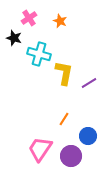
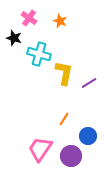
pink cross: rotated 21 degrees counterclockwise
